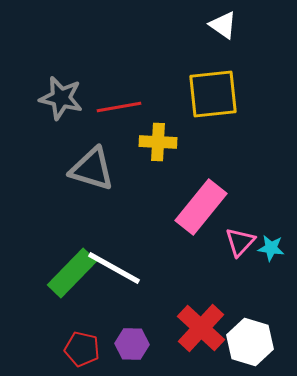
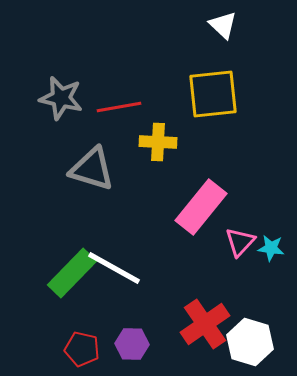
white triangle: rotated 8 degrees clockwise
red cross: moved 4 px right, 4 px up; rotated 12 degrees clockwise
